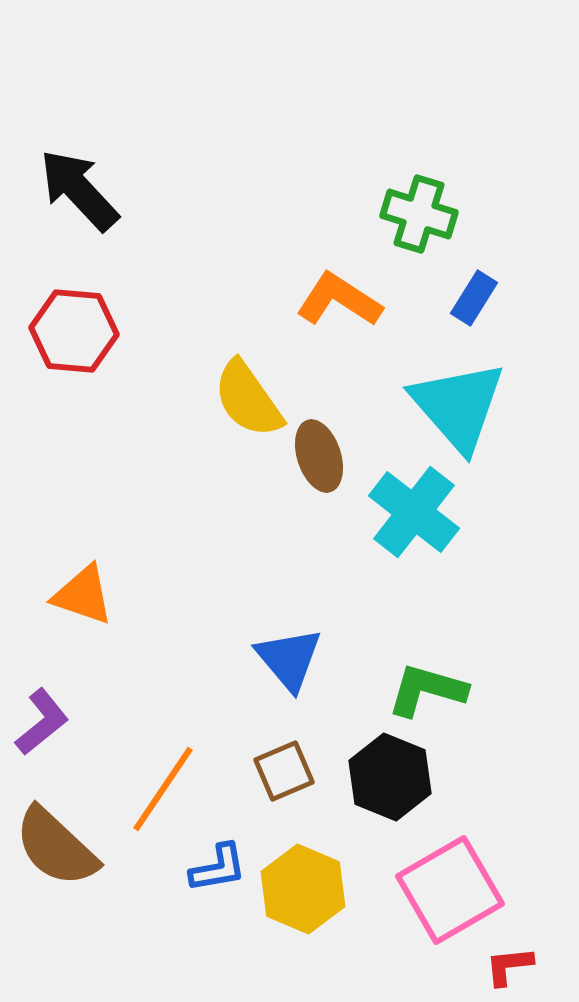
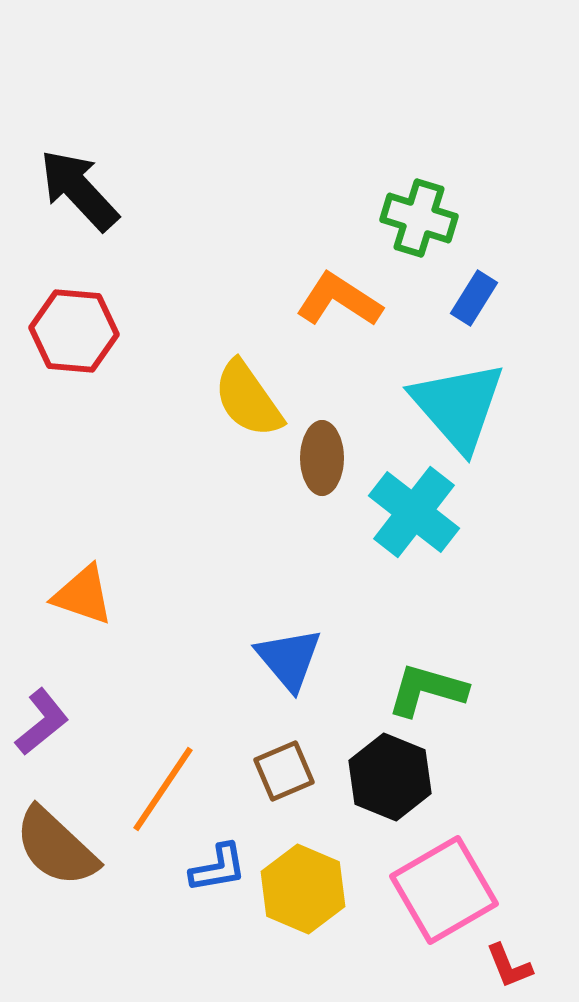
green cross: moved 4 px down
brown ellipse: moved 3 px right, 2 px down; rotated 18 degrees clockwise
pink square: moved 6 px left
red L-shape: rotated 106 degrees counterclockwise
